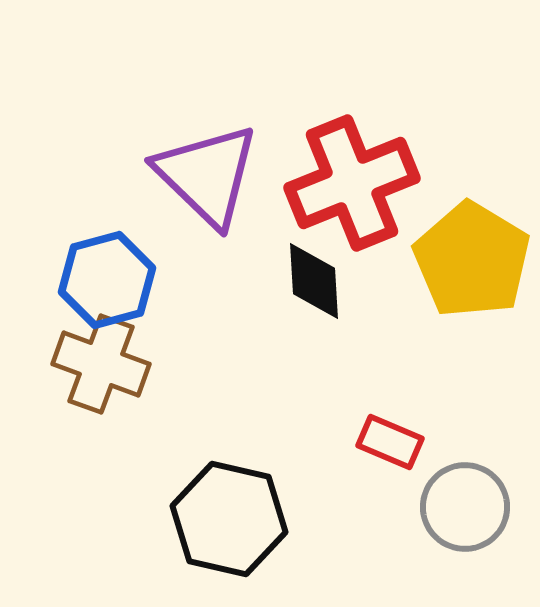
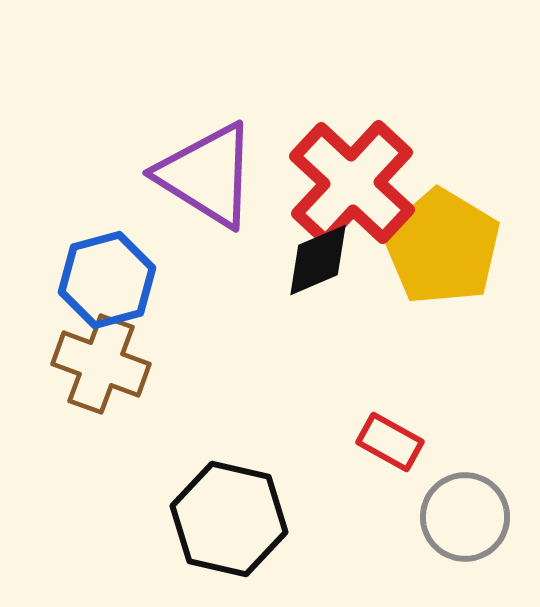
purple triangle: rotated 12 degrees counterclockwise
red cross: rotated 25 degrees counterclockwise
yellow pentagon: moved 30 px left, 13 px up
black diamond: moved 4 px right, 21 px up; rotated 70 degrees clockwise
red rectangle: rotated 6 degrees clockwise
gray circle: moved 10 px down
